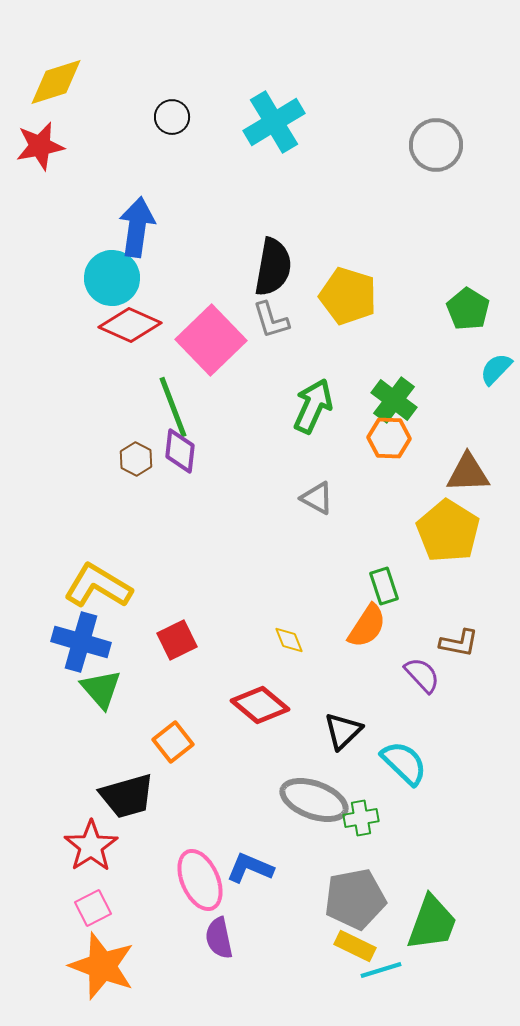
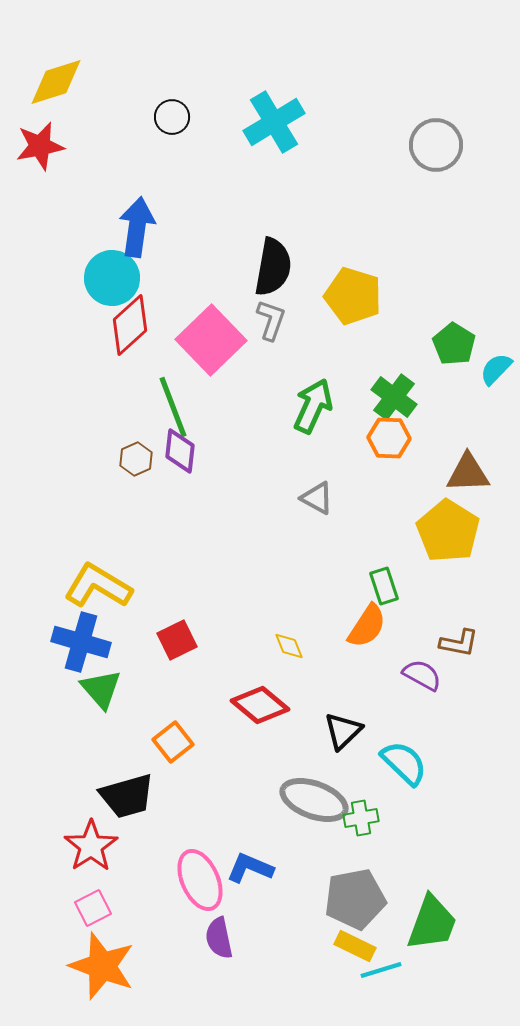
yellow pentagon at (348, 296): moved 5 px right
green pentagon at (468, 309): moved 14 px left, 35 px down
gray L-shape at (271, 320): rotated 144 degrees counterclockwise
red diamond at (130, 325): rotated 66 degrees counterclockwise
green cross at (394, 400): moved 3 px up
brown hexagon at (136, 459): rotated 8 degrees clockwise
yellow diamond at (289, 640): moved 6 px down
purple semicircle at (422, 675): rotated 18 degrees counterclockwise
